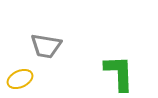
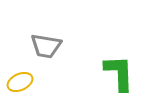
yellow ellipse: moved 3 px down
